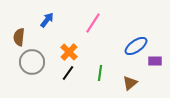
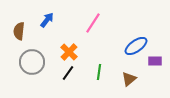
brown semicircle: moved 6 px up
green line: moved 1 px left, 1 px up
brown triangle: moved 1 px left, 4 px up
